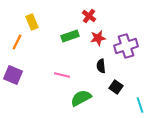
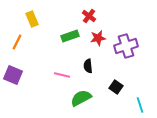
yellow rectangle: moved 3 px up
black semicircle: moved 13 px left
